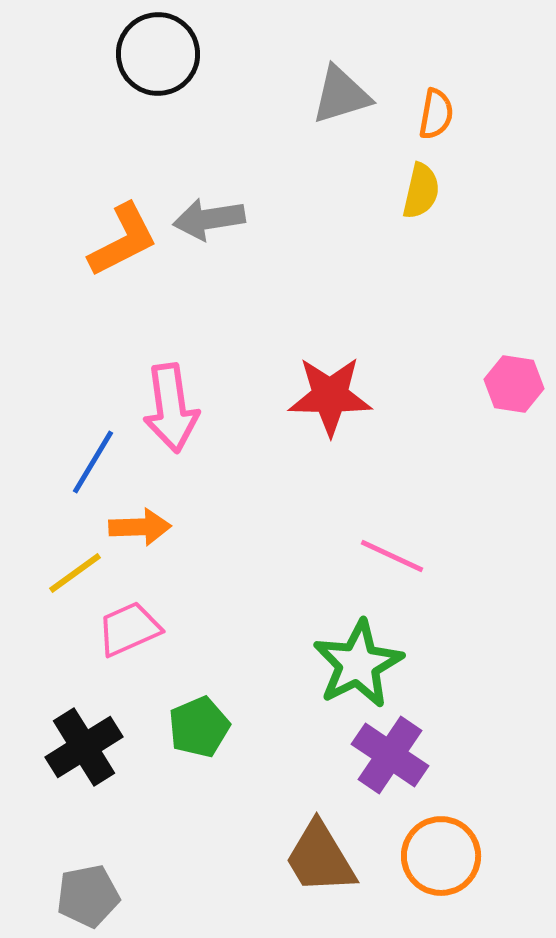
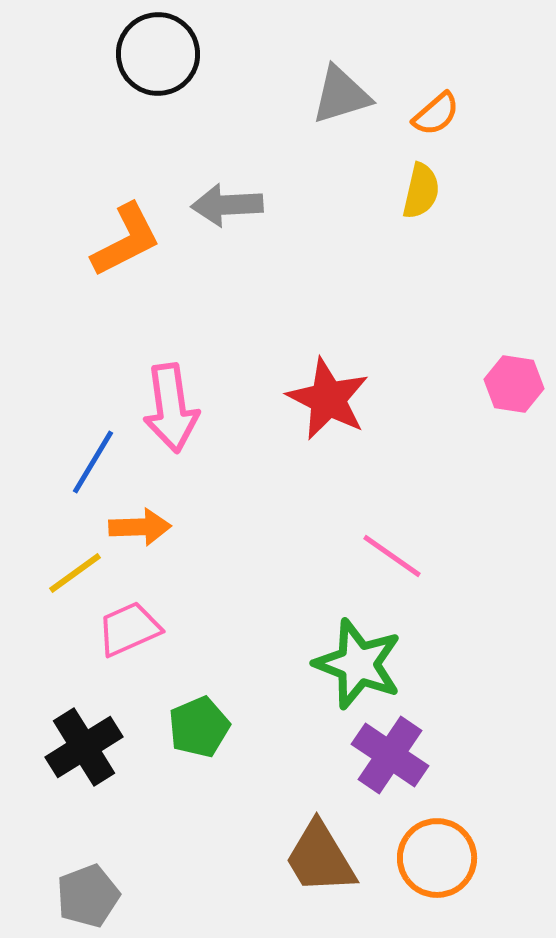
orange semicircle: rotated 39 degrees clockwise
gray arrow: moved 18 px right, 14 px up; rotated 6 degrees clockwise
orange L-shape: moved 3 px right
red star: moved 2 px left, 3 px down; rotated 26 degrees clockwise
pink line: rotated 10 degrees clockwise
green star: rotated 24 degrees counterclockwise
orange circle: moved 4 px left, 2 px down
gray pentagon: rotated 10 degrees counterclockwise
